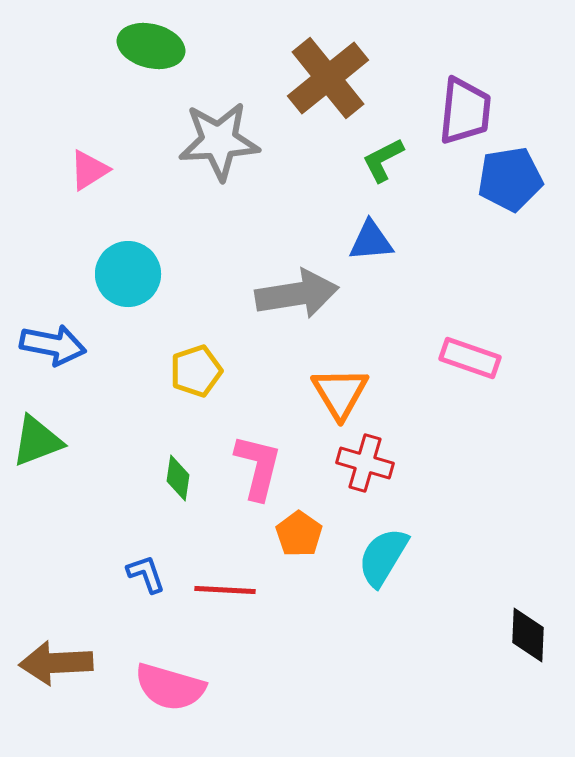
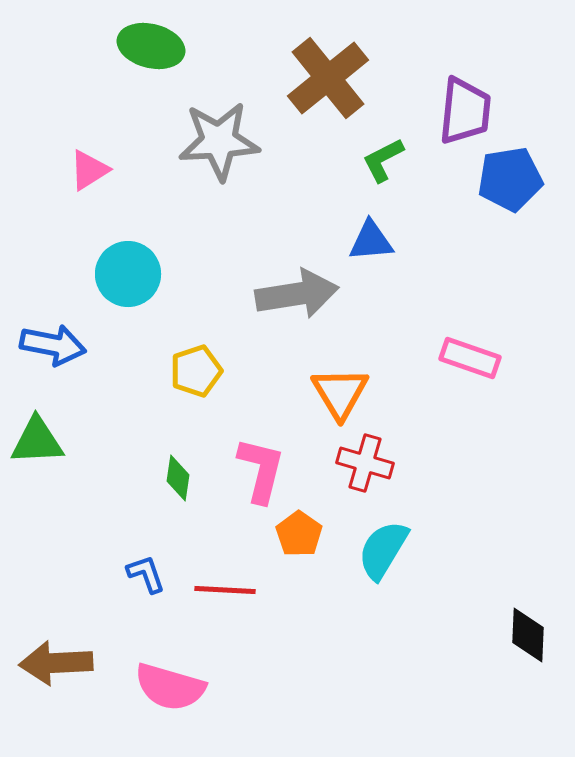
green triangle: rotated 18 degrees clockwise
pink L-shape: moved 3 px right, 3 px down
cyan semicircle: moved 7 px up
